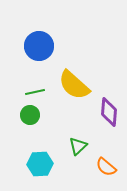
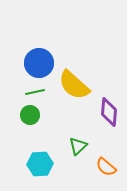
blue circle: moved 17 px down
